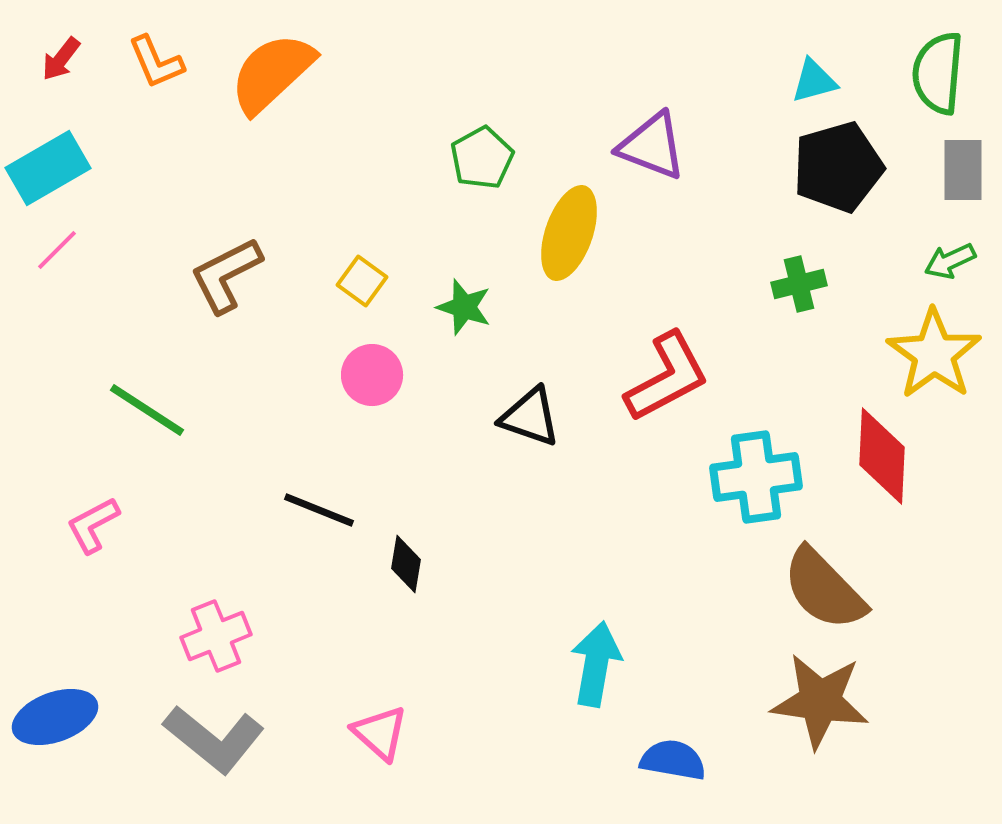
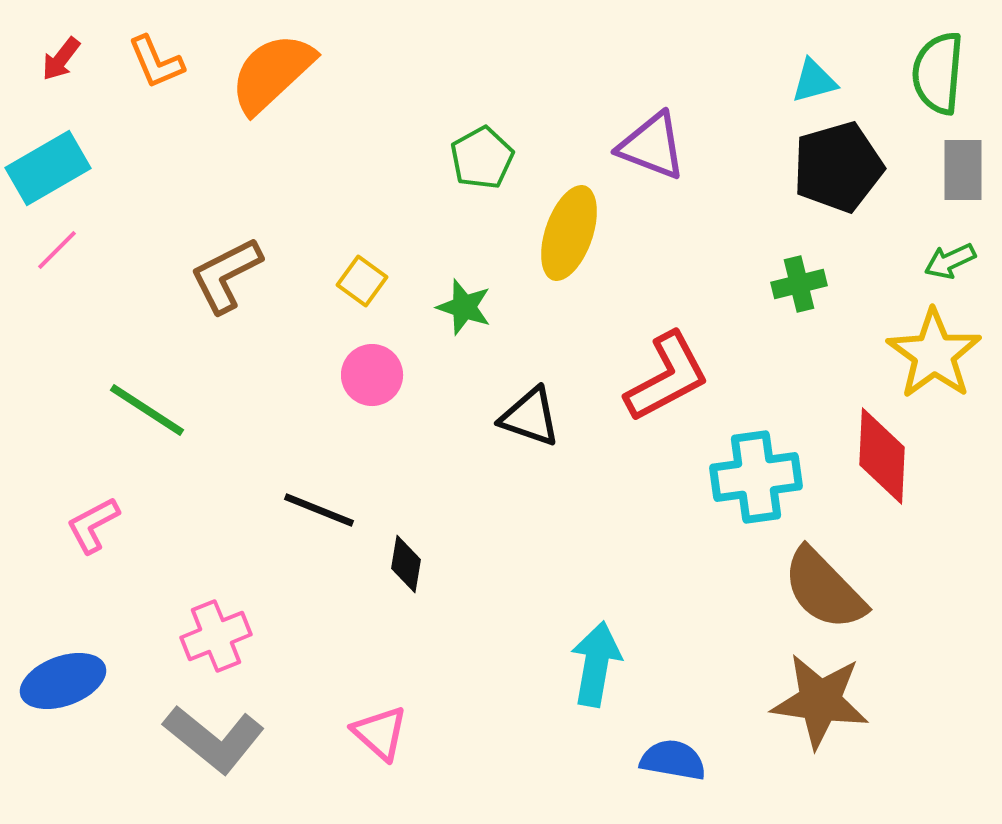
blue ellipse: moved 8 px right, 36 px up
